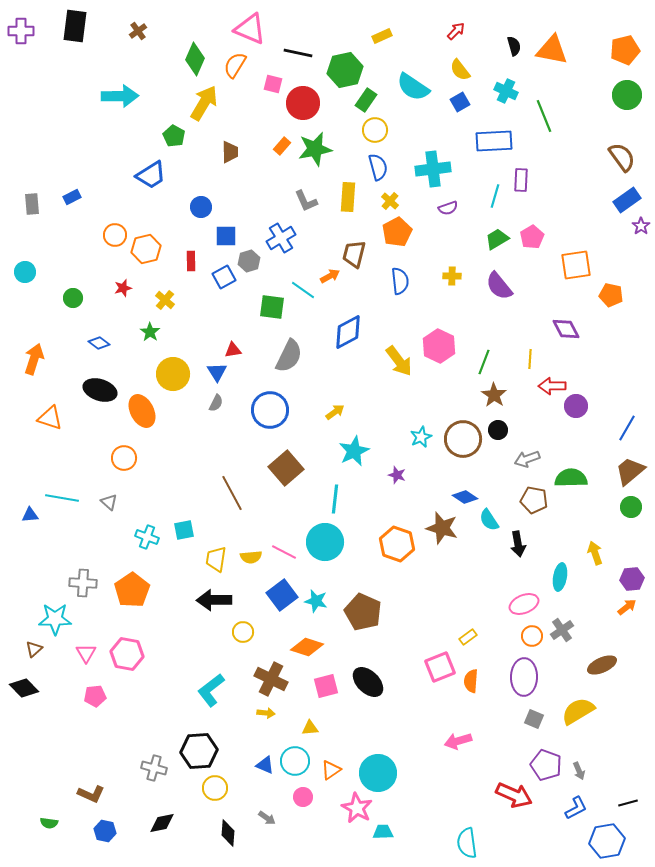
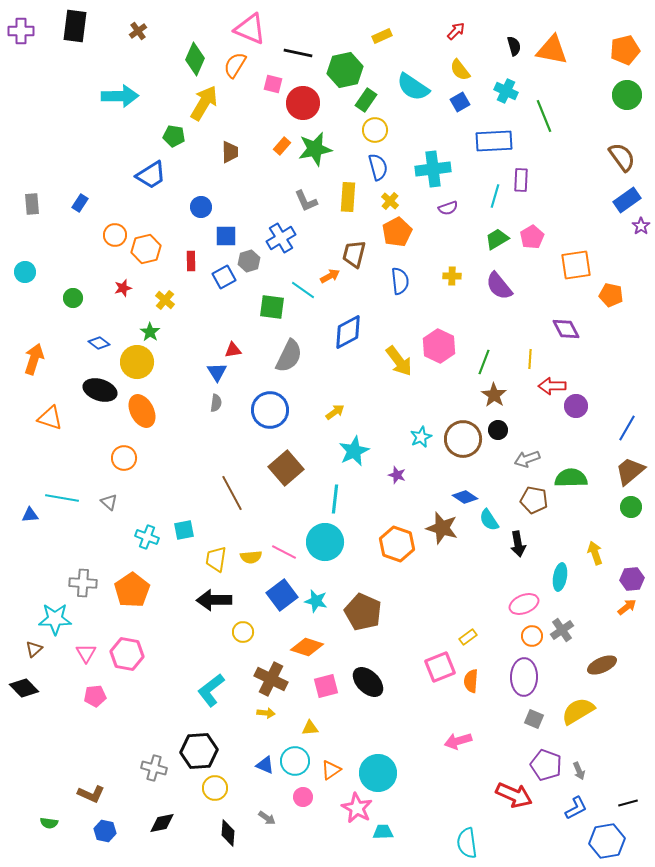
green pentagon at (174, 136): rotated 20 degrees counterclockwise
blue rectangle at (72, 197): moved 8 px right, 6 px down; rotated 30 degrees counterclockwise
yellow circle at (173, 374): moved 36 px left, 12 px up
gray semicircle at (216, 403): rotated 18 degrees counterclockwise
